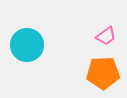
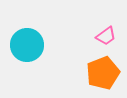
orange pentagon: rotated 20 degrees counterclockwise
